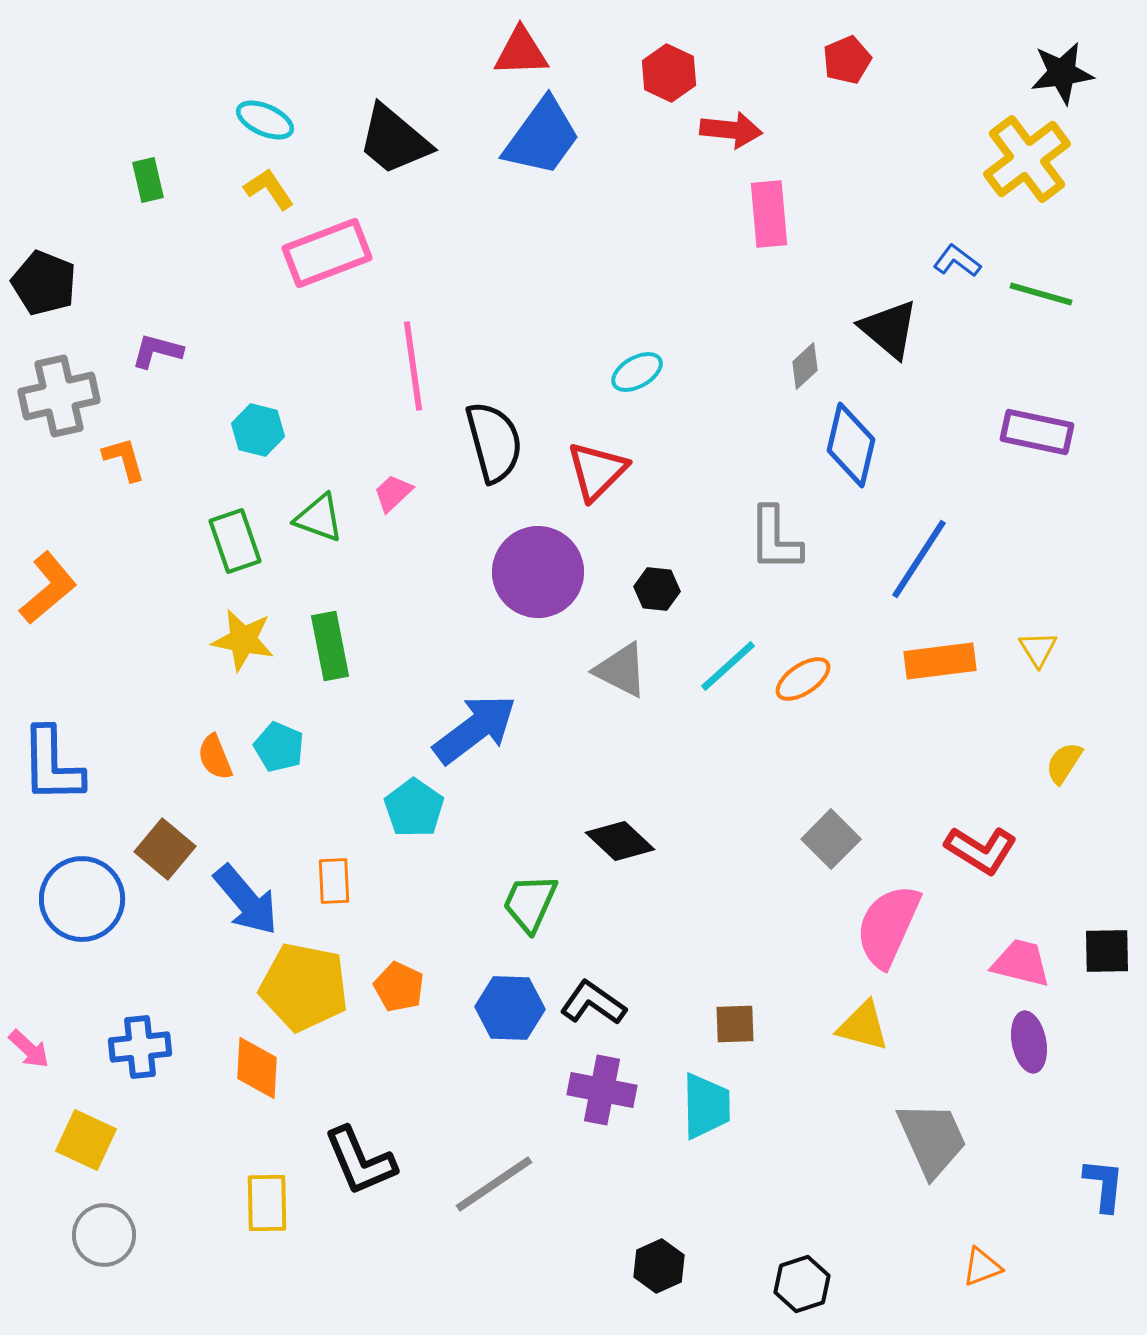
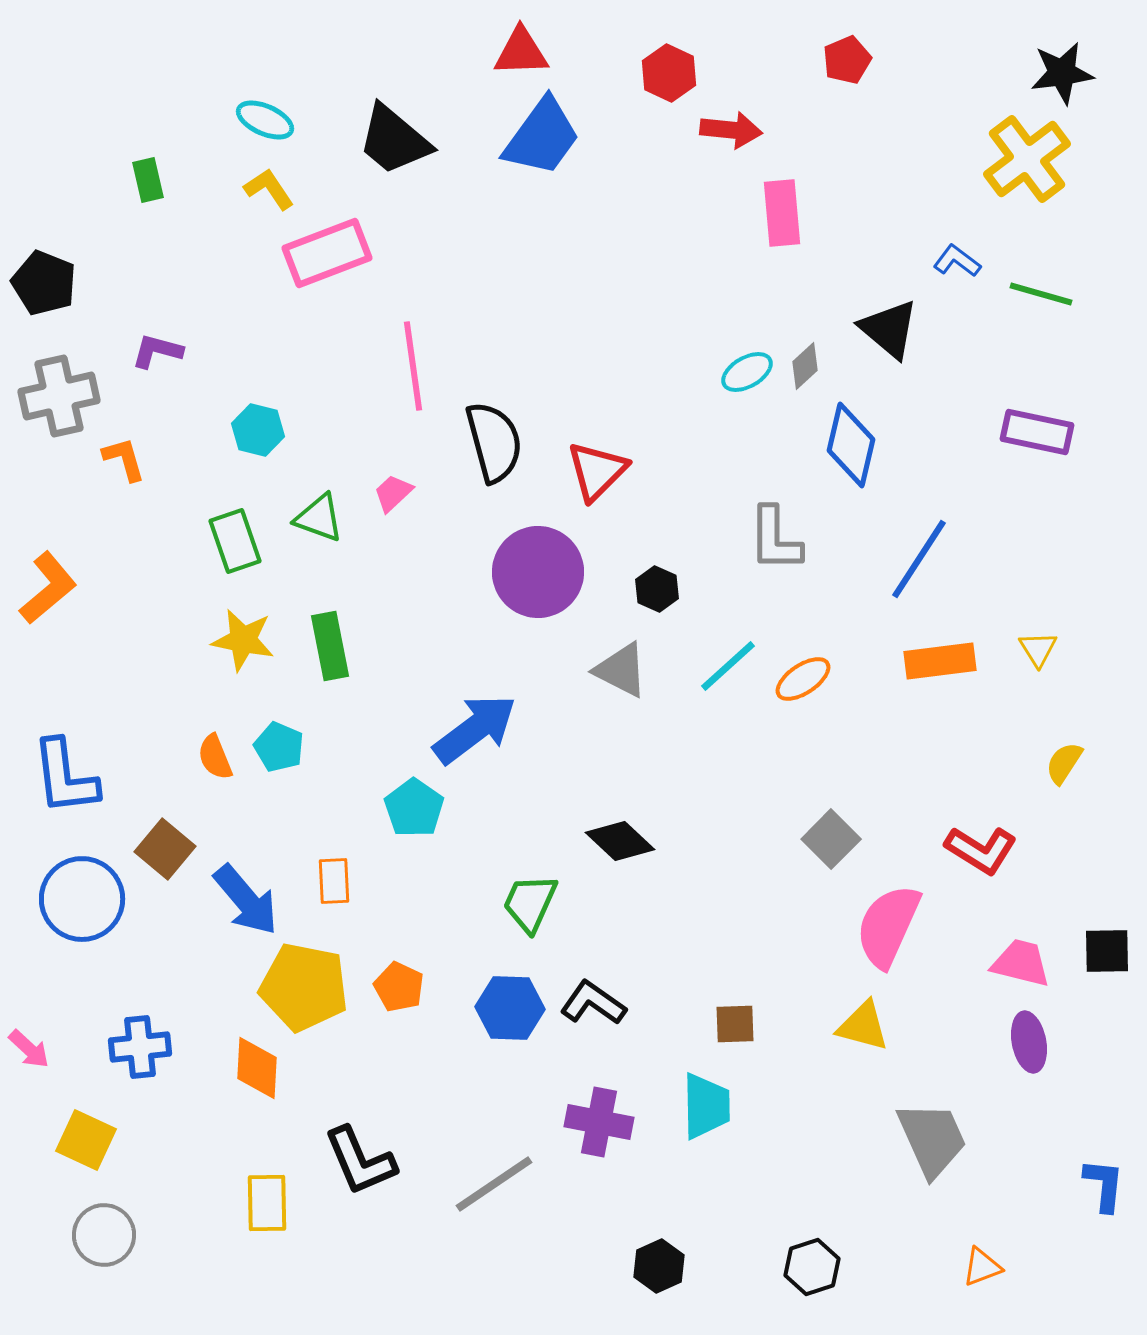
pink rectangle at (769, 214): moved 13 px right, 1 px up
cyan ellipse at (637, 372): moved 110 px right
black hexagon at (657, 589): rotated 18 degrees clockwise
blue L-shape at (52, 765): moved 13 px right, 12 px down; rotated 6 degrees counterclockwise
purple cross at (602, 1090): moved 3 px left, 32 px down
black hexagon at (802, 1284): moved 10 px right, 17 px up
